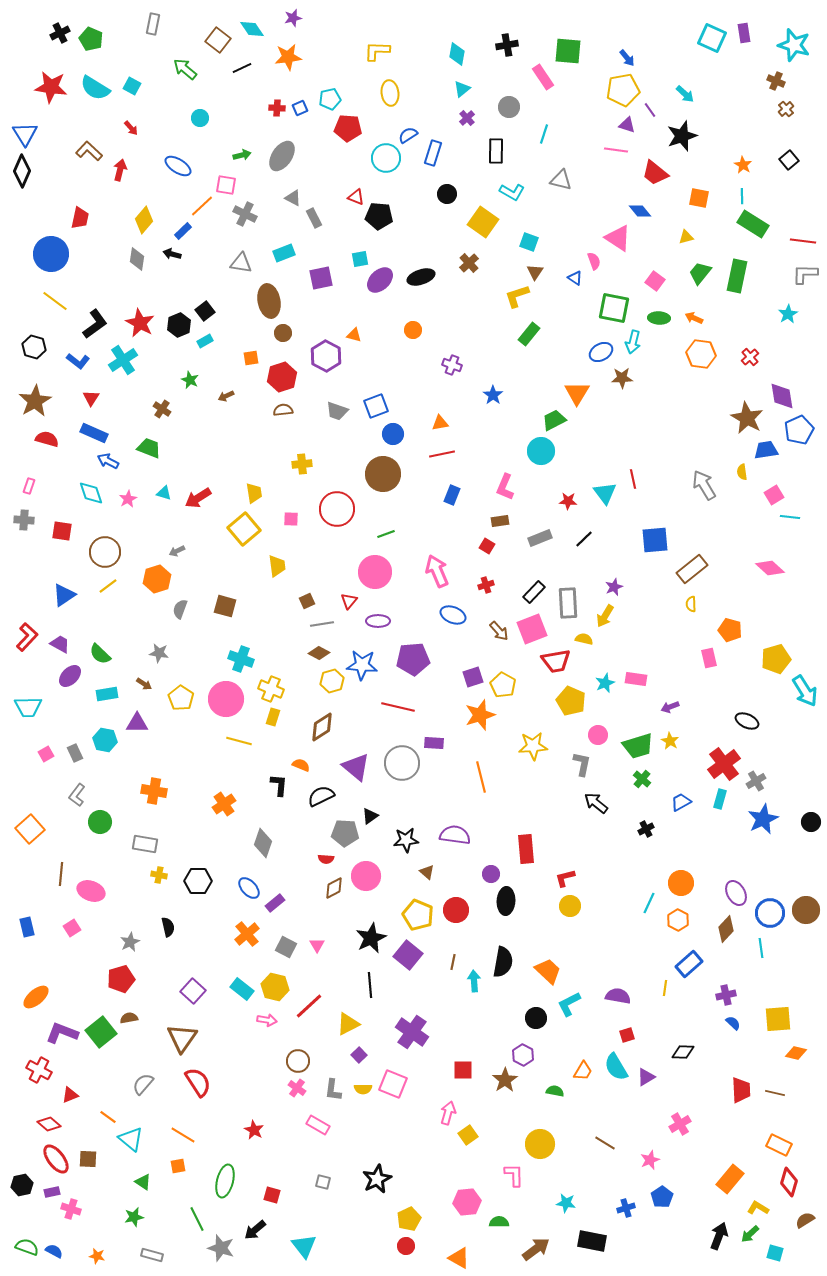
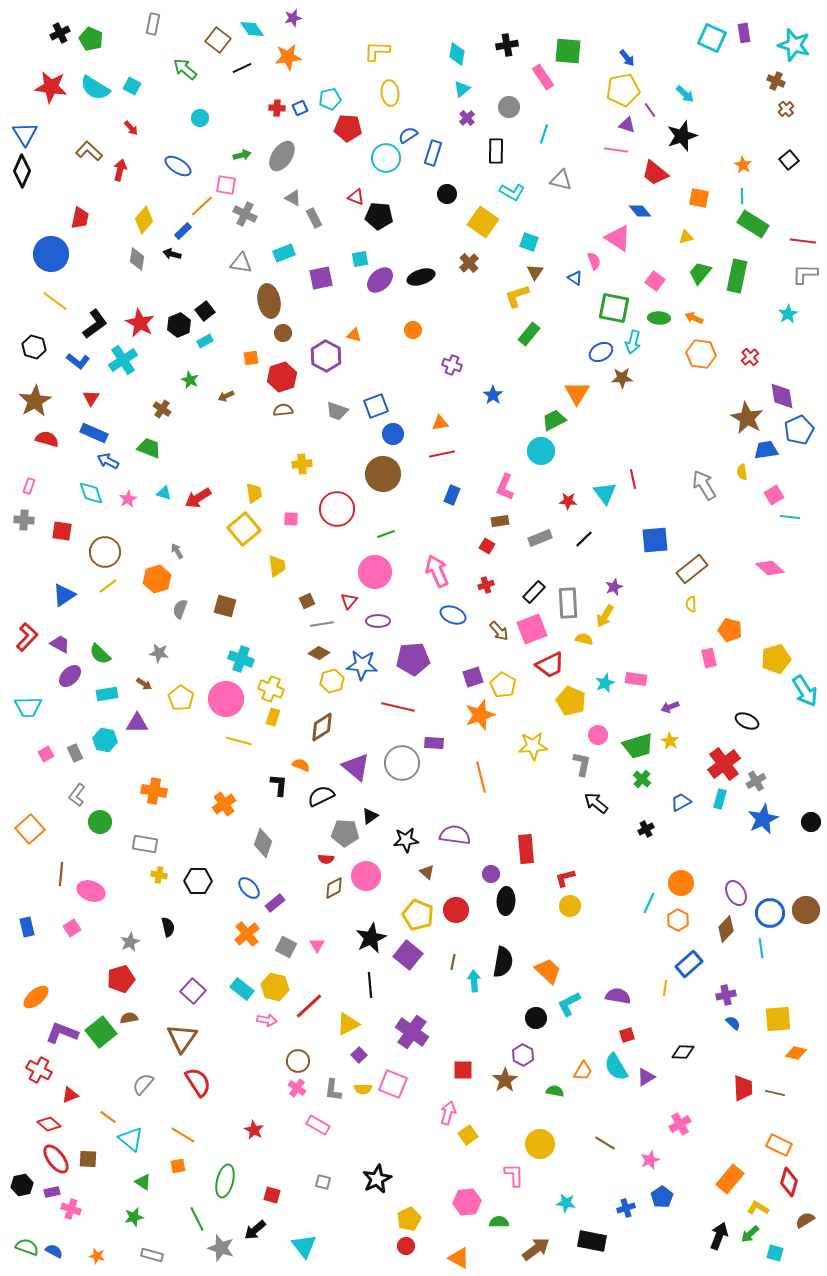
gray arrow at (177, 551): rotated 84 degrees clockwise
red trapezoid at (556, 661): moved 6 px left, 4 px down; rotated 16 degrees counterclockwise
red trapezoid at (741, 1090): moved 2 px right, 2 px up
